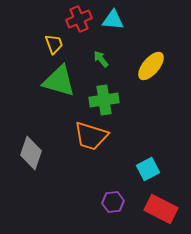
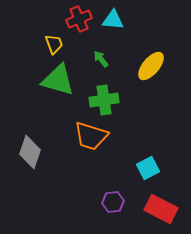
green triangle: moved 1 px left, 1 px up
gray diamond: moved 1 px left, 1 px up
cyan square: moved 1 px up
